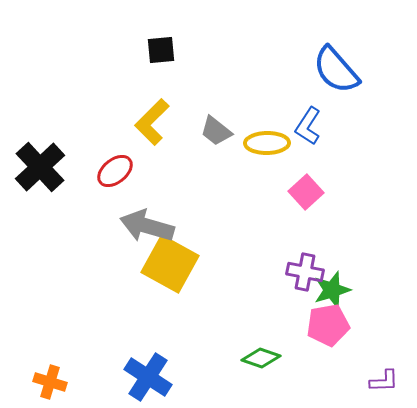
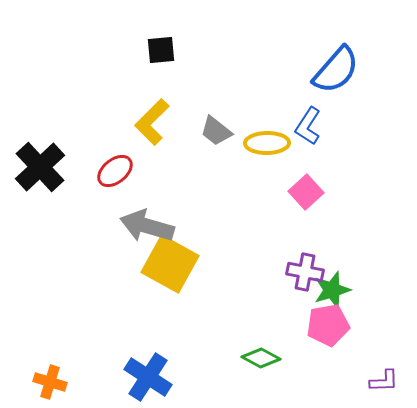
blue semicircle: rotated 98 degrees counterclockwise
green diamond: rotated 9 degrees clockwise
